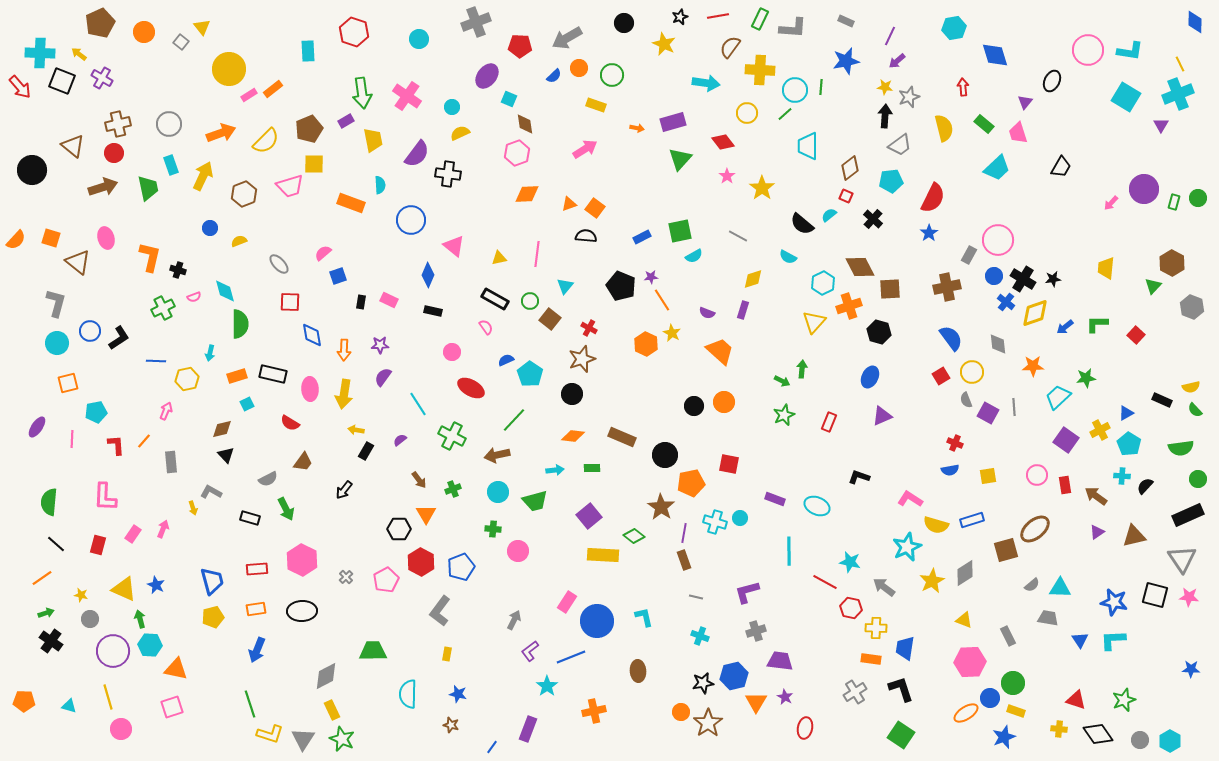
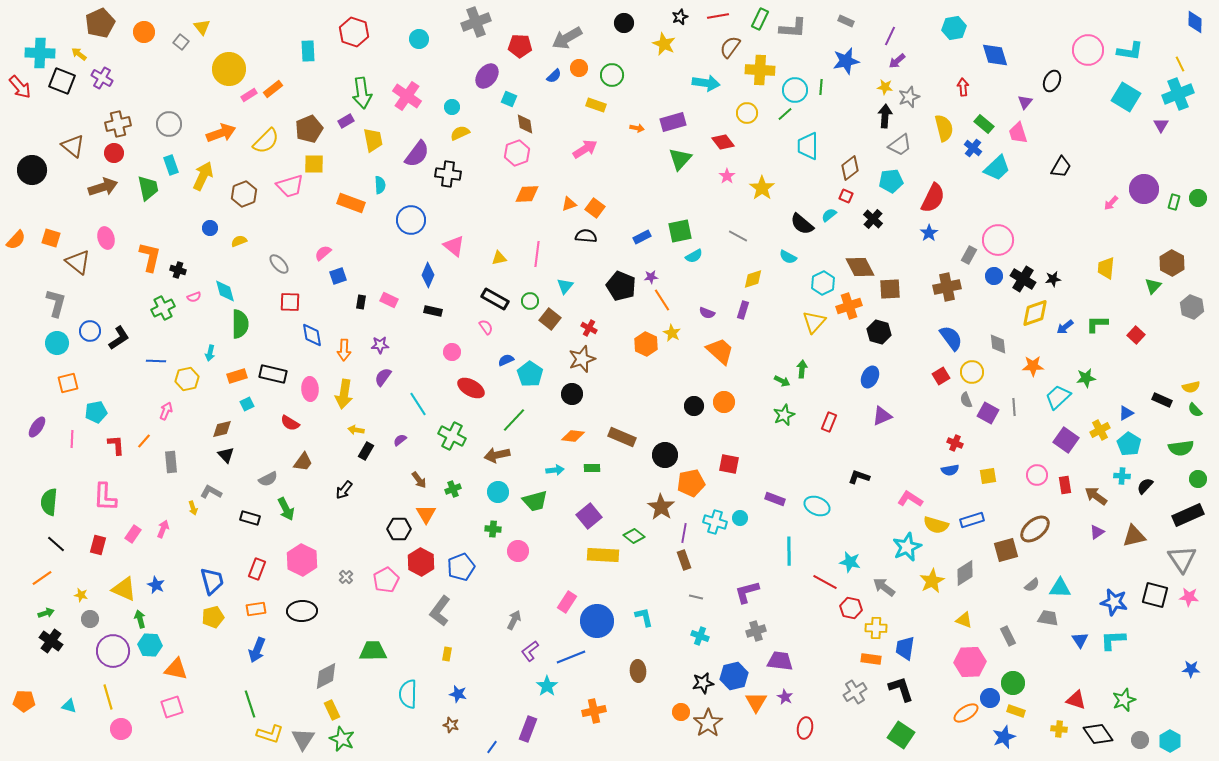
blue cross at (1006, 302): moved 33 px left, 154 px up
red rectangle at (257, 569): rotated 65 degrees counterclockwise
